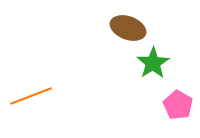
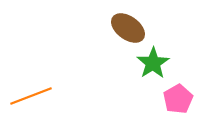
brown ellipse: rotated 16 degrees clockwise
pink pentagon: moved 6 px up; rotated 12 degrees clockwise
